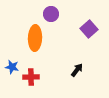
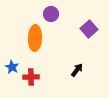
blue star: rotated 16 degrees clockwise
